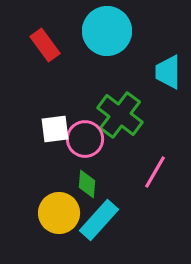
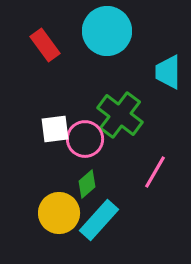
green diamond: rotated 44 degrees clockwise
